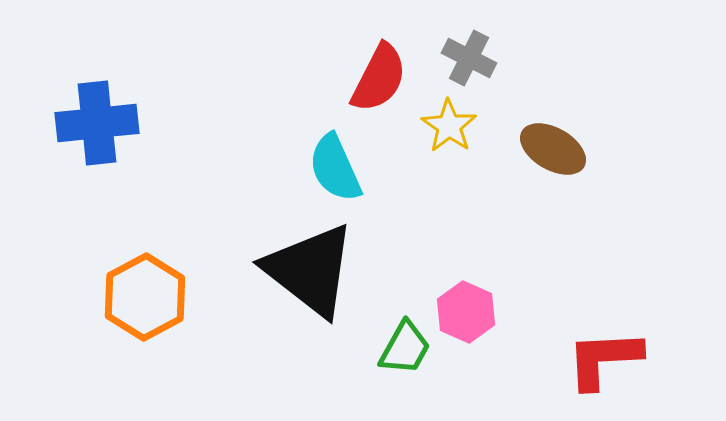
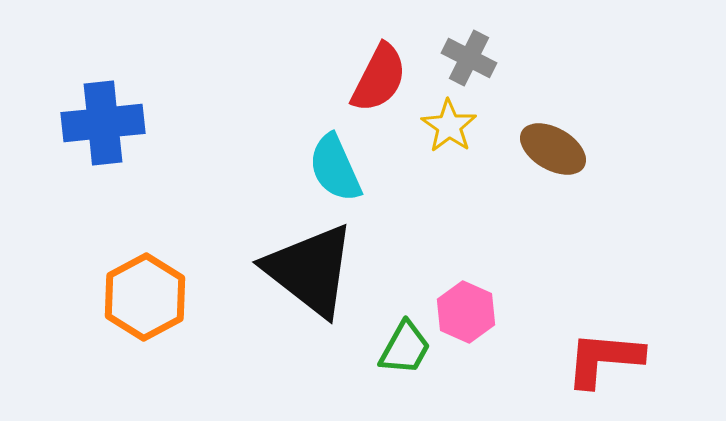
blue cross: moved 6 px right
red L-shape: rotated 8 degrees clockwise
